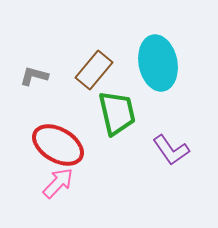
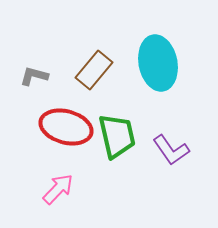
green trapezoid: moved 23 px down
red ellipse: moved 8 px right, 18 px up; rotated 15 degrees counterclockwise
pink arrow: moved 6 px down
